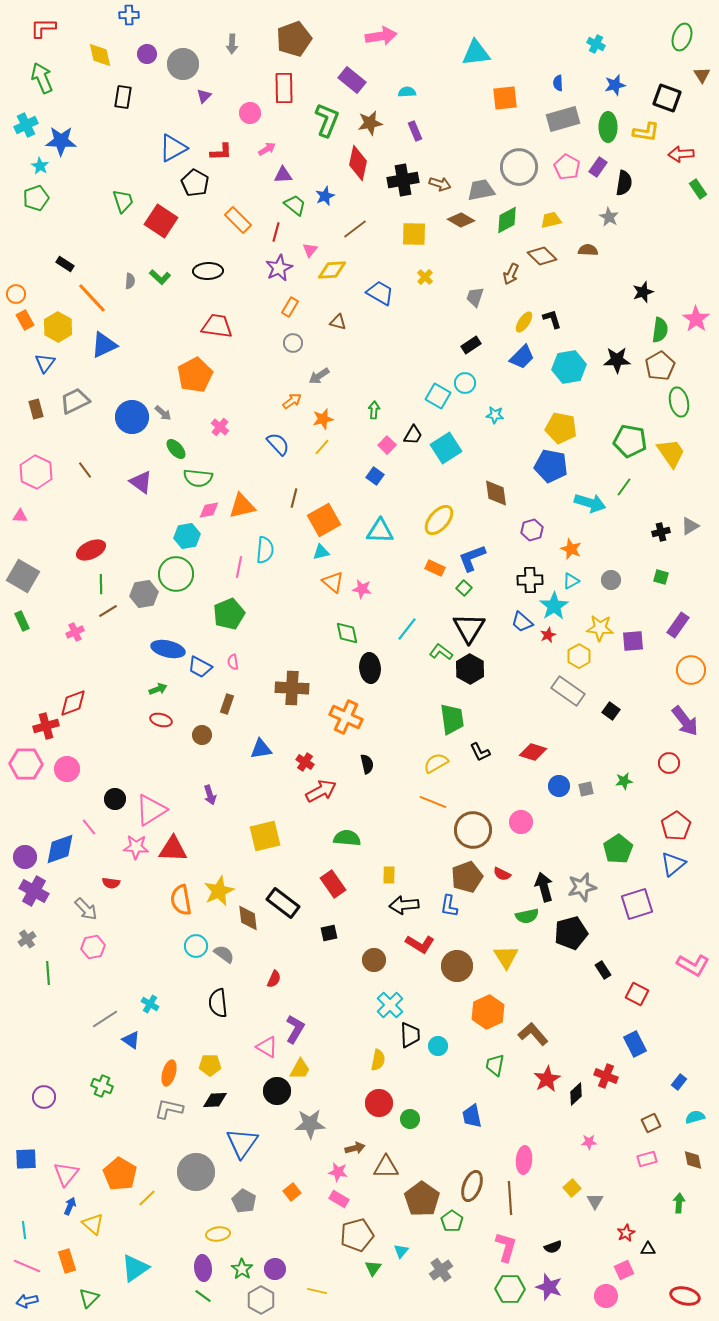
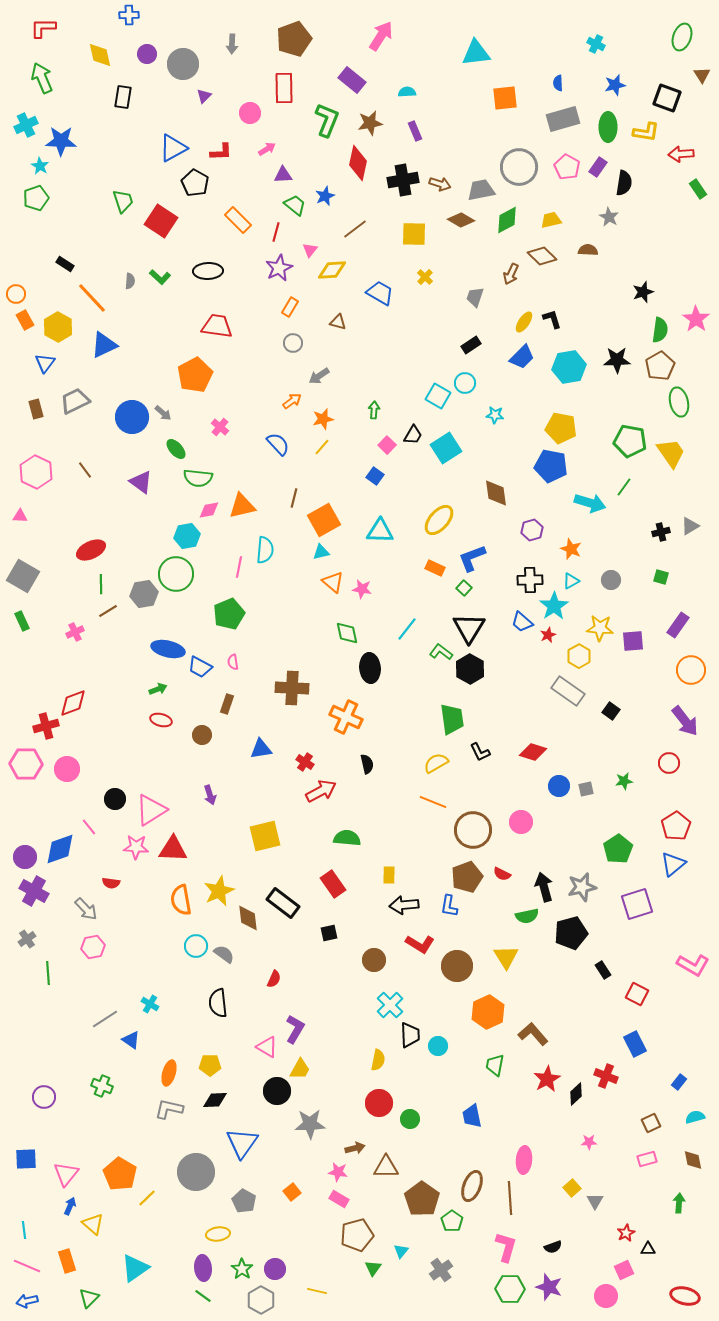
pink arrow at (381, 36): rotated 48 degrees counterclockwise
